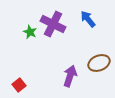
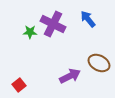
green star: rotated 24 degrees counterclockwise
brown ellipse: rotated 50 degrees clockwise
purple arrow: rotated 45 degrees clockwise
